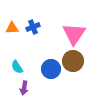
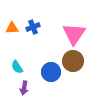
blue circle: moved 3 px down
